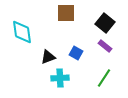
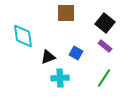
cyan diamond: moved 1 px right, 4 px down
